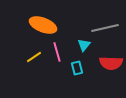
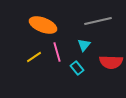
gray line: moved 7 px left, 7 px up
red semicircle: moved 1 px up
cyan rectangle: rotated 24 degrees counterclockwise
